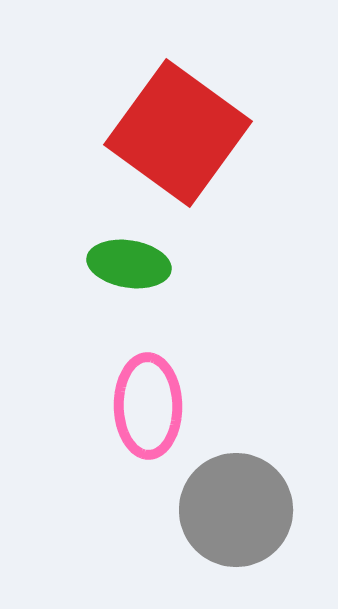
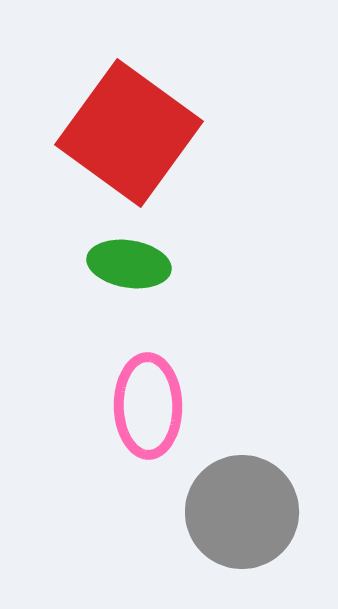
red square: moved 49 px left
gray circle: moved 6 px right, 2 px down
